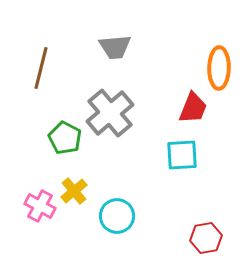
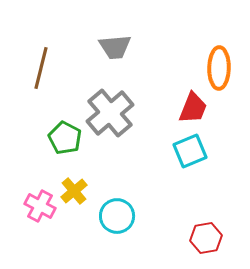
cyan square: moved 8 px right, 4 px up; rotated 20 degrees counterclockwise
